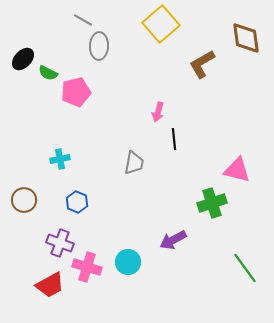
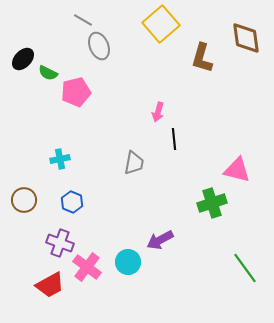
gray ellipse: rotated 24 degrees counterclockwise
brown L-shape: moved 6 px up; rotated 44 degrees counterclockwise
blue hexagon: moved 5 px left
purple arrow: moved 13 px left
pink cross: rotated 20 degrees clockwise
